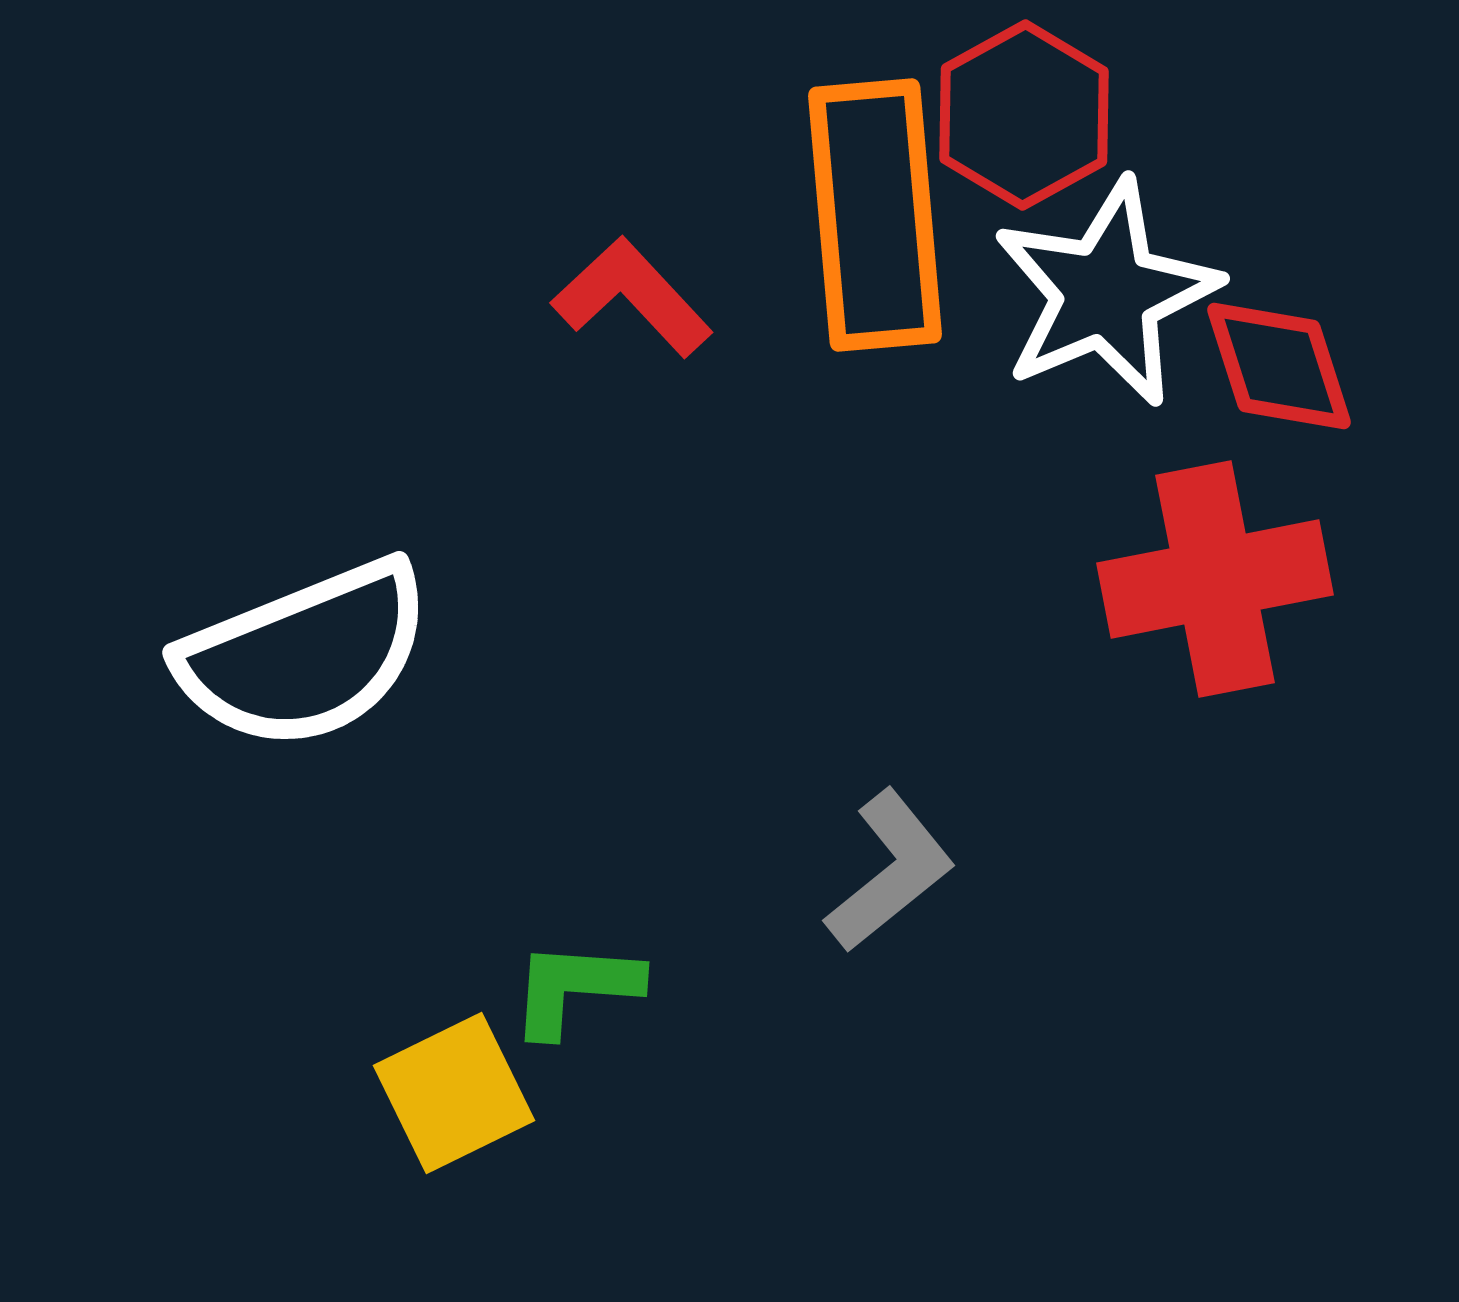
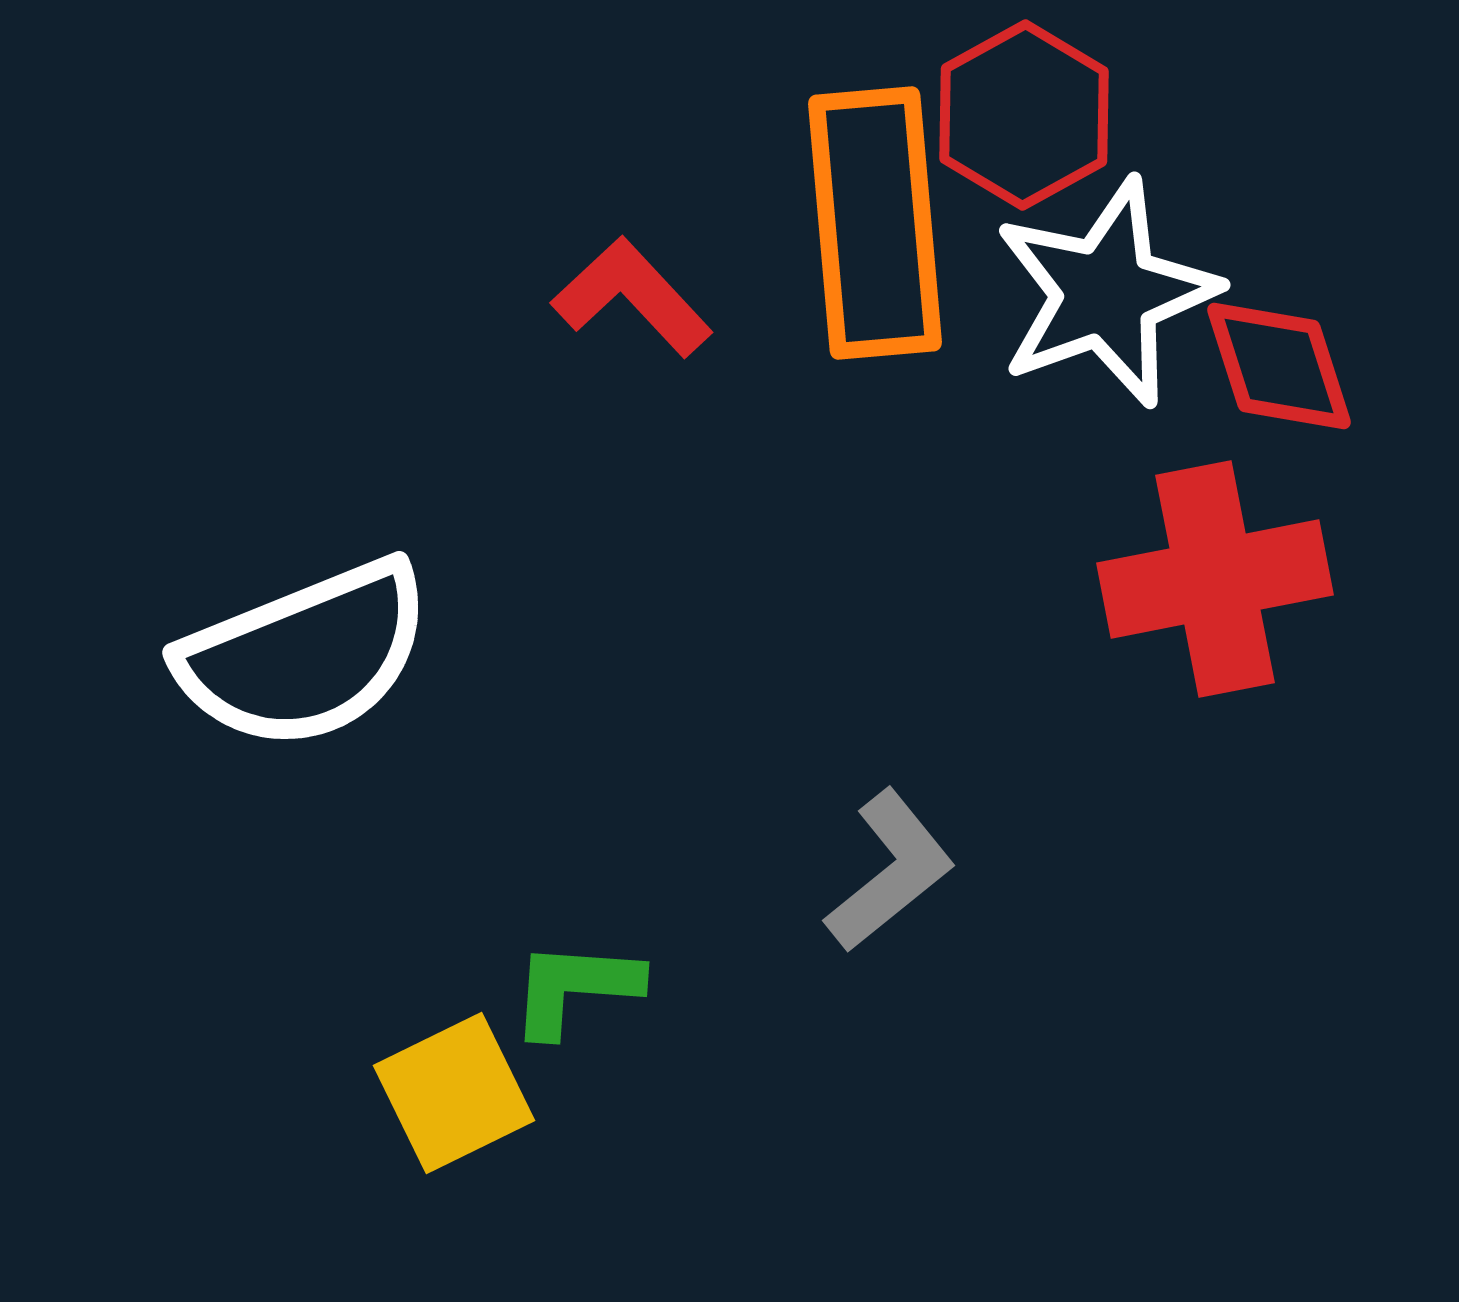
orange rectangle: moved 8 px down
white star: rotated 3 degrees clockwise
